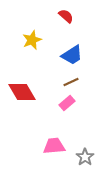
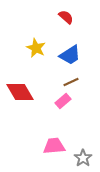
red semicircle: moved 1 px down
yellow star: moved 4 px right, 8 px down; rotated 24 degrees counterclockwise
blue trapezoid: moved 2 px left
red diamond: moved 2 px left
pink rectangle: moved 4 px left, 2 px up
gray star: moved 2 px left, 1 px down
